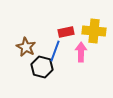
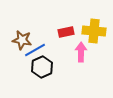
brown star: moved 4 px left, 7 px up; rotated 18 degrees counterclockwise
blue line: moved 20 px left, 1 px up; rotated 40 degrees clockwise
black hexagon: rotated 20 degrees clockwise
